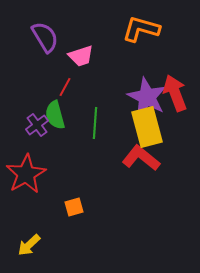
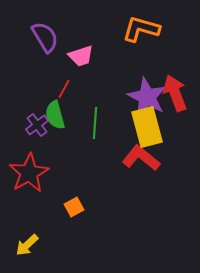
red line: moved 1 px left, 2 px down
red star: moved 3 px right, 1 px up
orange square: rotated 12 degrees counterclockwise
yellow arrow: moved 2 px left
